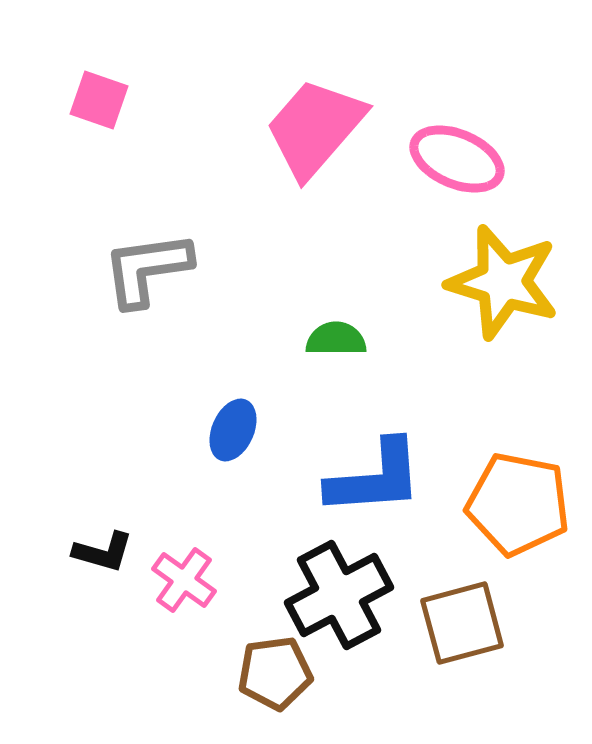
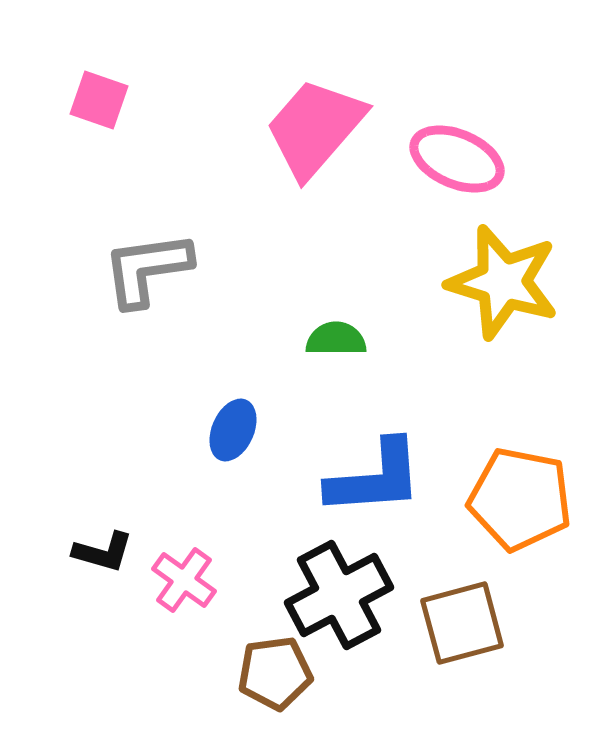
orange pentagon: moved 2 px right, 5 px up
